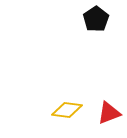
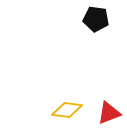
black pentagon: rotated 30 degrees counterclockwise
